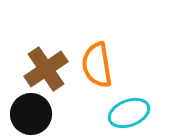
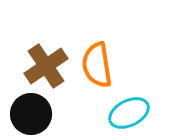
brown cross: moved 3 px up
cyan ellipse: rotated 6 degrees counterclockwise
